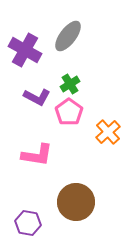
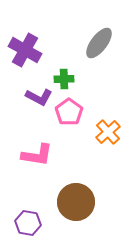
gray ellipse: moved 31 px right, 7 px down
green cross: moved 6 px left, 5 px up; rotated 30 degrees clockwise
purple L-shape: moved 2 px right
